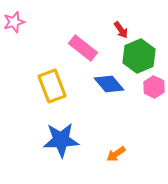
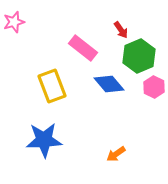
blue star: moved 17 px left
